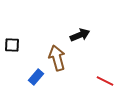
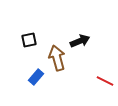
black arrow: moved 6 px down
black square: moved 17 px right, 5 px up; rotated 14 degrees counterclockwise
